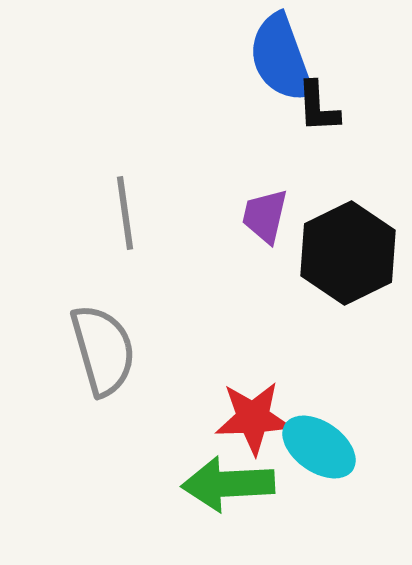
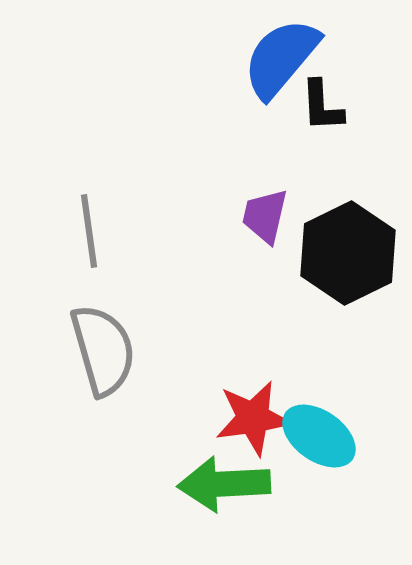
blue semicircle: rotated 60 degrees clockwise
black L-shape: moved 4 px right, 1 px up
gray line: moved 36 px left, 18 px down
red star: rotated 6 degrees counterclockwise
cyan ellipse: moved 11 px up
green arrow: moved 4 px left
